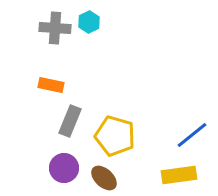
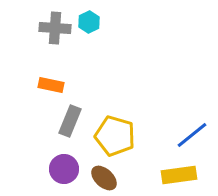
purple circle: moved 1 px down
